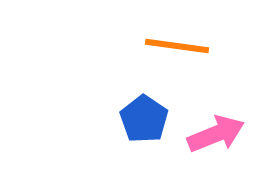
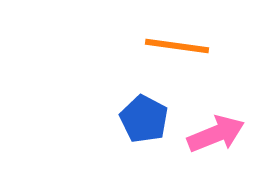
blue pentagon: rotated 6 degrees counterclockwise
